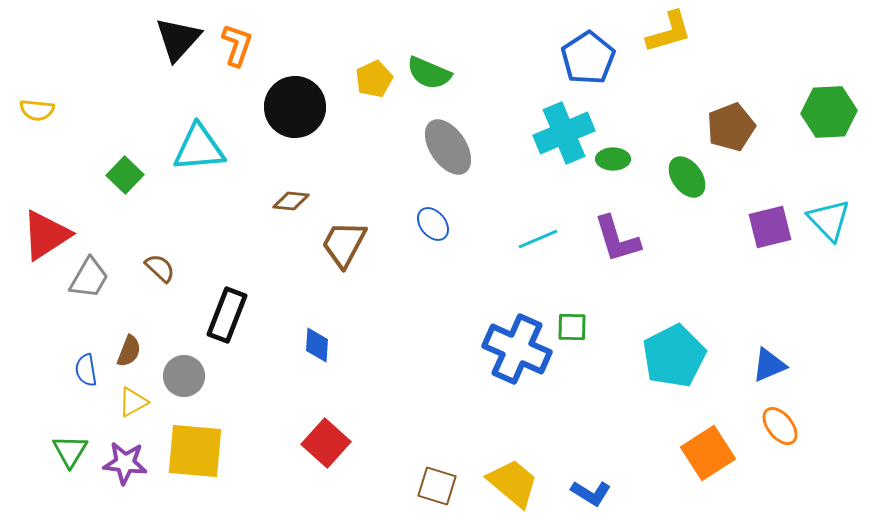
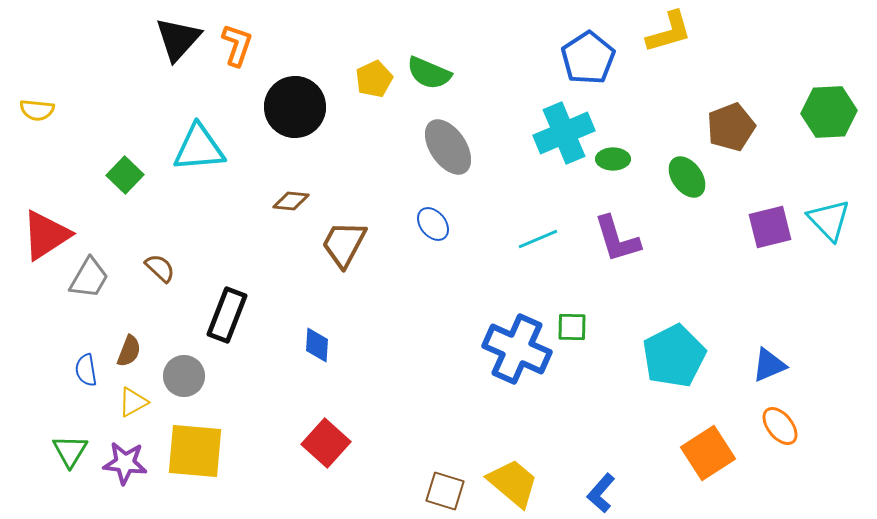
brown square at (437, 486): moved 8 px right, 5 px down
blue L-shape at (591, 493): moved 10 px right; rotated 99 degrees clockwise
